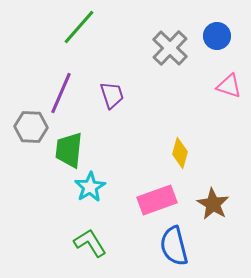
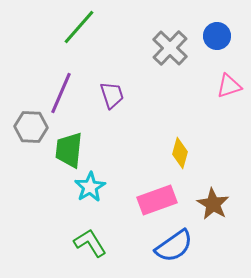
pink triangle: rotated 36 degrees counterclockwise
blue semicircle: rotated 111 degrees counterclockwise
